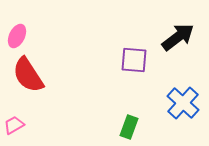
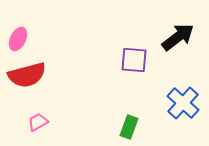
pink ellipse: moved 1 px right, 3 px down
red semicircle: moved 1 px left; rotated 72 degrees counterclockwise
pink trapezoid: moved 24 px right, 3 px up
